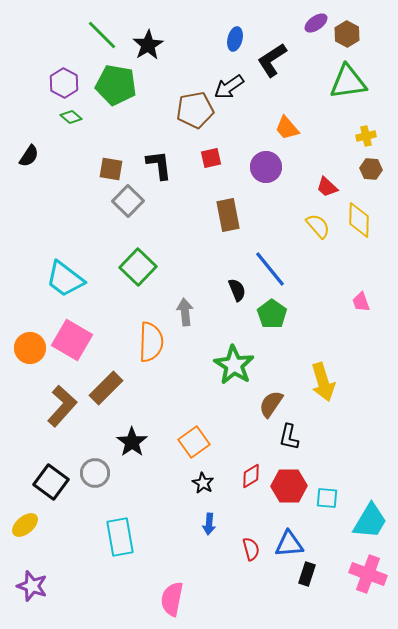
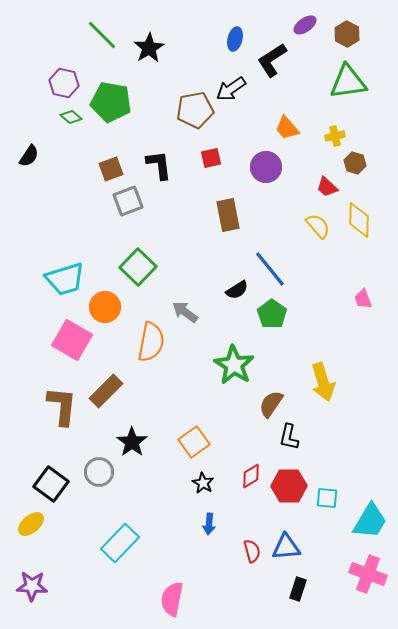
purple ellipse at (316, 23): moved 11 px left, 2 px down
black star at (148, 45): moved 1 px right, 3 px down
purple hexagon at (64, 83): rotated 16 degrees counterclockwise
green pentagon at (116, 85): moved 5 px left, 17 px down
black arrow at (229, 87): moved 2 px right, 2 px down
yellow cross at (366, 136): moved 31 px left
brown square at (111, 169): rotated 30 degrees counterclockwise
brown hexagon at (371, 169): moved 16 px left, 6 px up; rotated 10 degrees clockwise
gray square at (128, 201): rotated 24 degrees clockwise
cyan trapezoid at (65, 279): rotated 54 degrees counterclockwise
black semicircle at (237, 290): rotated 80 degrees clockwise
pink trapezoid at (361, 302): moved 2 px right, 3 px up
gray arrow at (185, 312): rotated 48 degrees counterclockwise
orange semicircle at (151, 342): rotated 9 degrees clockwise
orange circle at (30, 348): moved 75 px right, 41 px up
brown rectangle at (106, 388): moved 3 px down
brown L-shape at (62, 406): rotated 36 degrees counterclockwise
gray circle at (95, 473): moved 4 px right, 1 px up
black square at (51, 482): moved 2 px down
yellow ellipse at (25, 525): moved 6 px right, 1 px up
cyan rectangle at (120, 537): moved 6 px down; rotated 54 degrees clockwise
blue triangle at (289, 544): moved 3 px left, 3 px down
red semicircle at (251, 549): moved 1 px right, 2 px down
black rectangle at (307, 574): moved 9 px left, 15 px down
purple star at (32, 586): rotated 16 degrees counterclockwise
